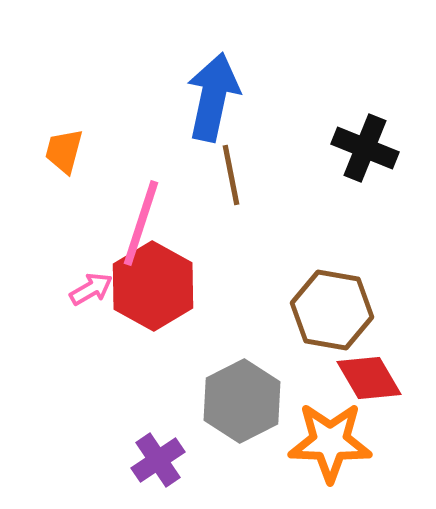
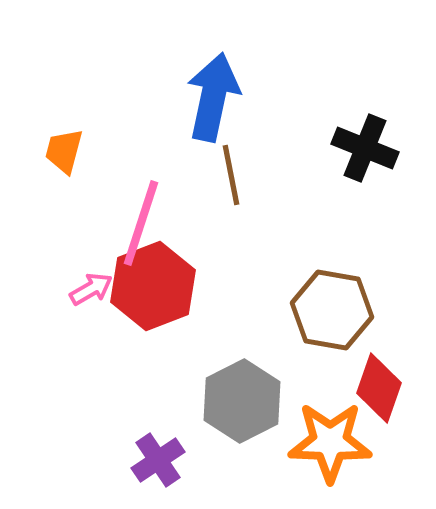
red hexagon: rotated 10 degrees clockwise
red diamond: moved 10 px right, 10 px down; rotated 50 degrees clockwise
